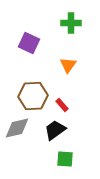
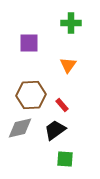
purple square: rotated 25 degrees counterclockwise
brown hexagon: moved 2 px left, 1 px up
gray diamond: moved 3 px right
